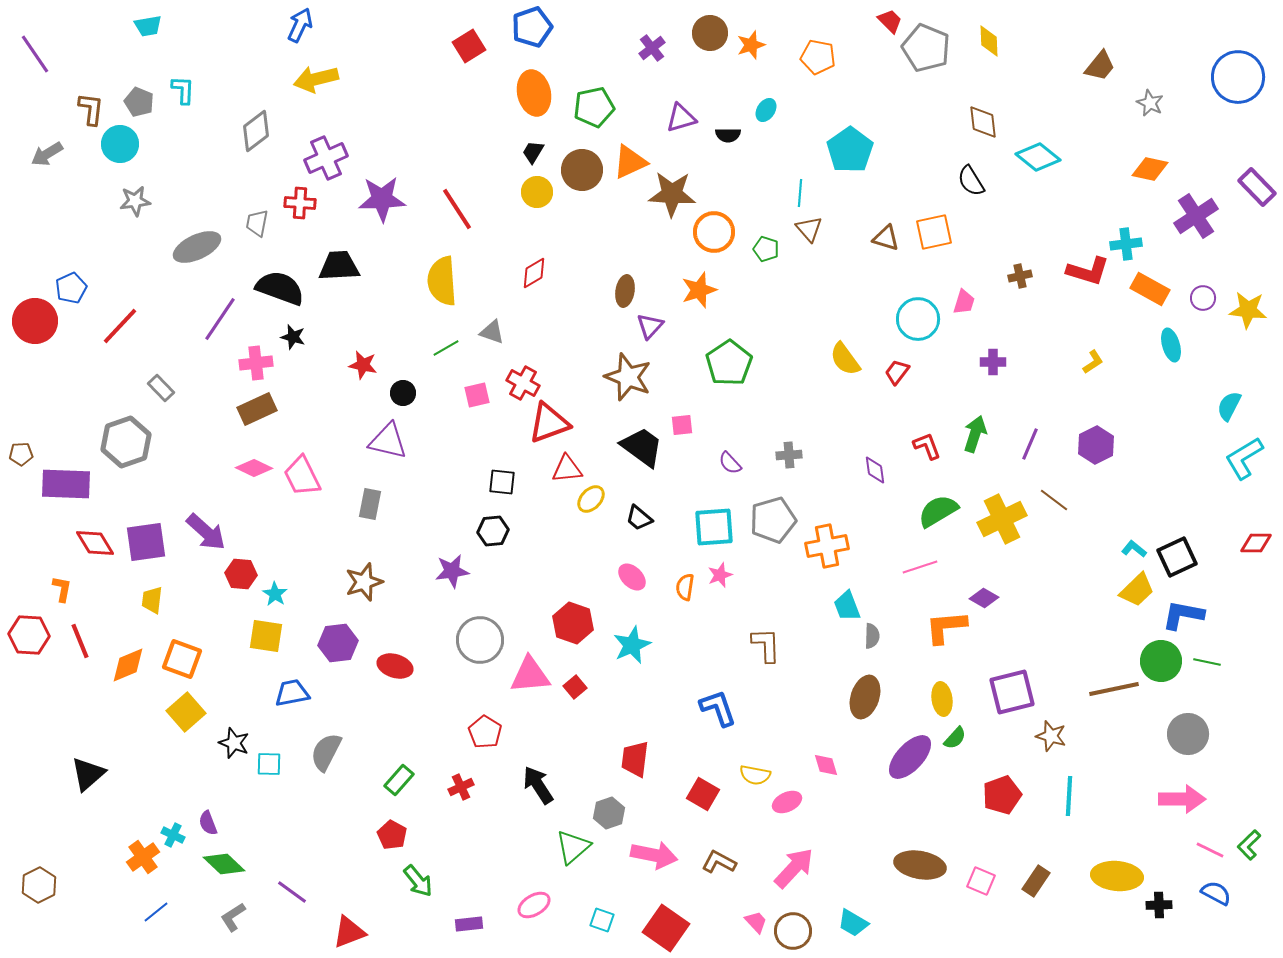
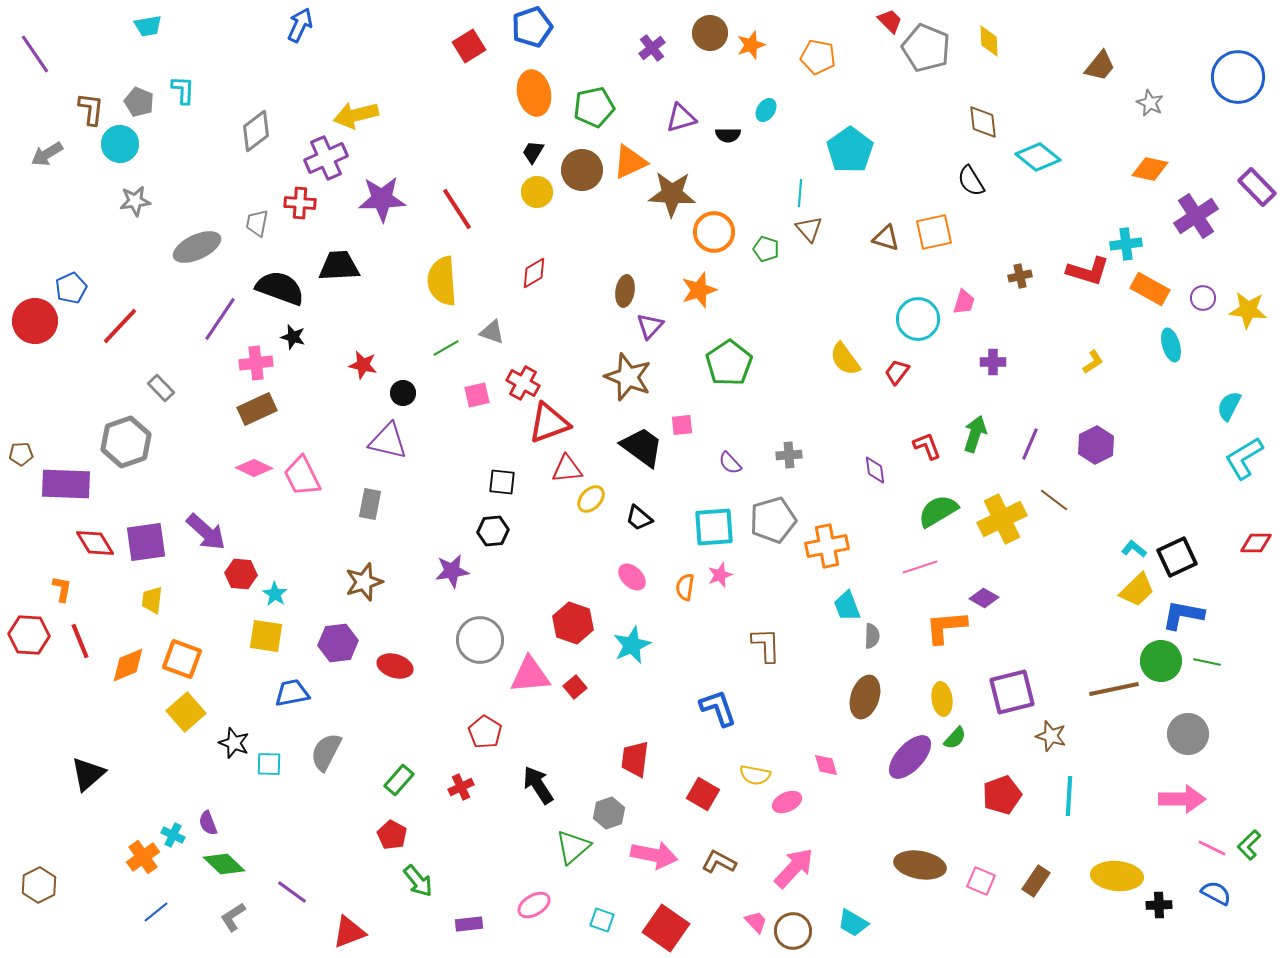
yellow arrow at (316, 79): moved 40 px right, 36 px down
pink line at (1210, 850): moved 2 px right, 2 px up
